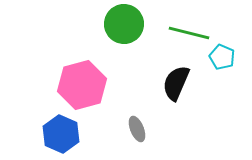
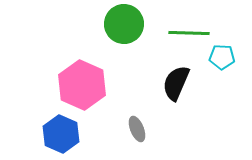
green line: rotated 12 degrees counterclockwise
cyan pentagon: rotated 20 degrees counterclockwise
pink hexagon: rotated 21 degrees counterclockwise
